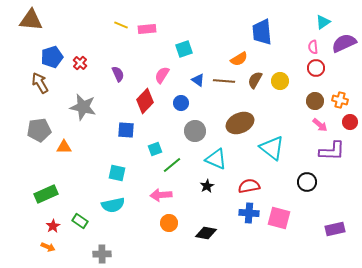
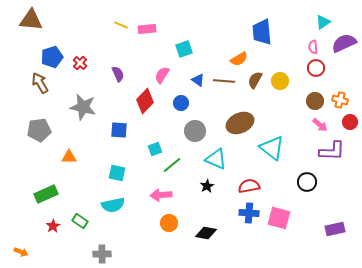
blue square at (126, 130): moved 7 px left
orange triangle at (64, 147): moved 5 px right, 10 px down
orange arrow at (48, 247): moved 27 px left, 5 px down
